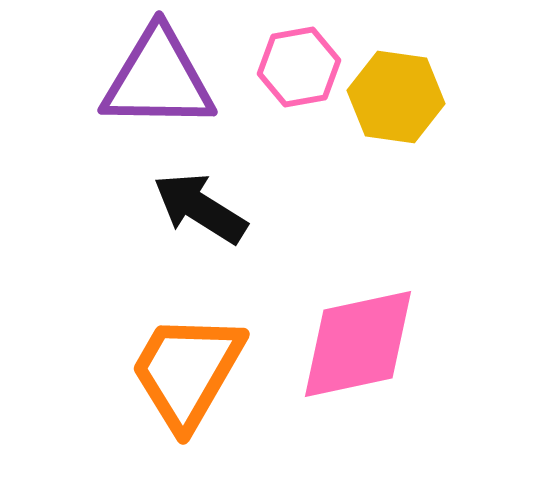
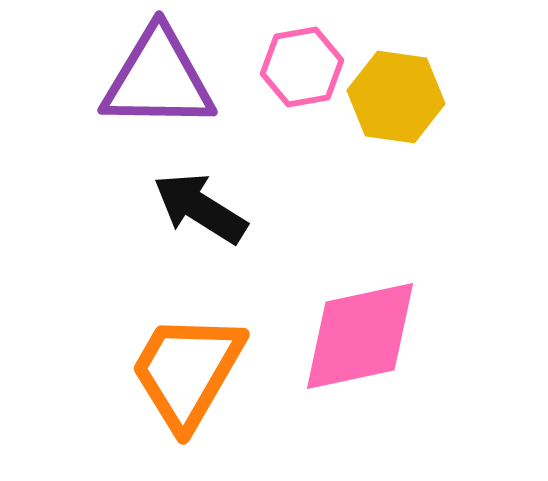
pink hexagon: moved 3 px right
pink diamond: moved 2 px right, 8 px up
